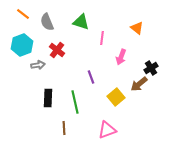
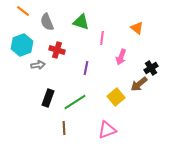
orange line: moved 3 px up
red cross: rotated 21 degrees counterclockwise
purple line: moved 5 px left, 9 px up; rotated 32 degrees clockwise
black rectangle: rotated 18 degrees clockwise
green line: rotated 70 degrees clockwise
